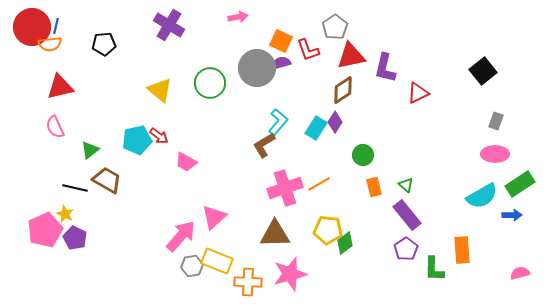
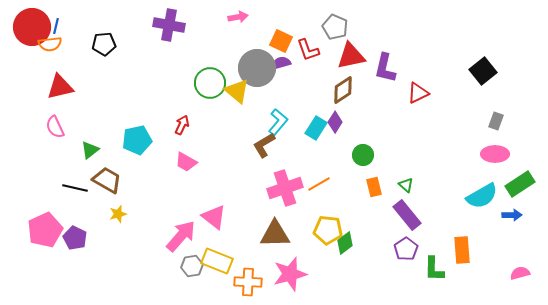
purple cross at (169, 25): rotated 20 degrees counterclockwise
gray pentagon at (335, 27): rotated 15 degrees counterclockwise
yellow triangle at (160, 90): moved 77 px right, 1 px down
red arrow at (159, 136): moved 23 px right, 11 px up; rotated 102 degrees counterclockwise
yellow star at (65, 214): moved 53 px right; rotated 30 degrees clockwise
pink triangle at (214, 217): rotated 40 degrees counterclockwise
